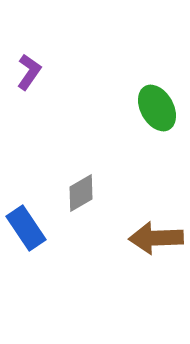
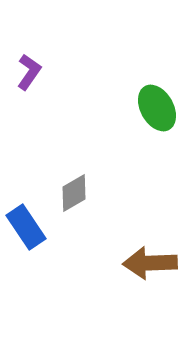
gray diamond: moved 7 px left
blue rectangle: moved 1 px up
brown arrow: moved 6 px left, 25 px down
